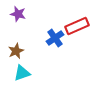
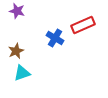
purple star: moved 1 px left, 3 px up
red rectangle: moved 6 px right, 1 px up
blue cross: rotated 24 degrees counterclockwise
